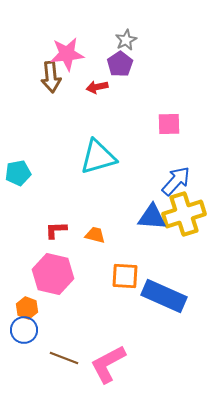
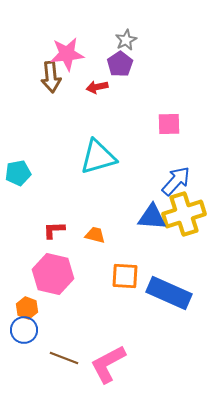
red L-shape: moved 2 px left
blue rectangle: moved 5 px right, 3 px up
